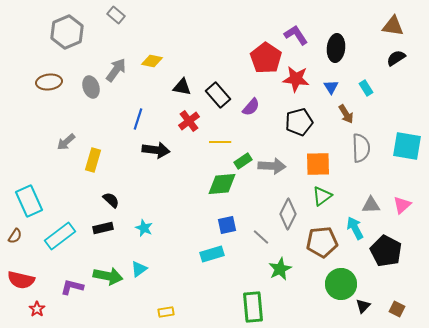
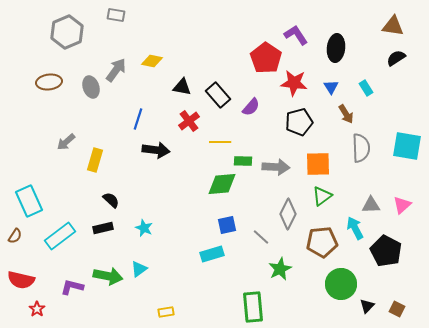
gray rectangle at (116, 15): rotated 30 degrees counterclockwise
red star at (296, 79): moved 2 px left, 4 px down
yellow rectangle at (93, 160): moved 2 px right
green rectangle at (243, 161): rotated 36 degrees clockwise
gray arrow at (272, 166): moved 4 px right, 1 px down
black triangle at (363, 306): moved 4 px right
